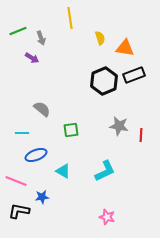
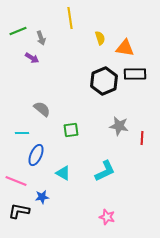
black rectangle: moved 1 px right, 1 px up; rotated 20 degrees clockwise
red line: moved 1 px right, 3 px down
blue ellipse: rotated 45 degrees counterclockwise
cyan triangle: moved 2 px down
